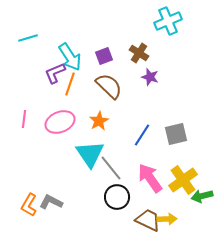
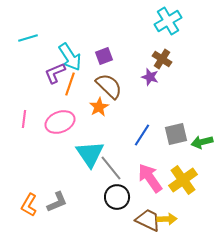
cyan cross: rotated 8 degrees counterclockwise
brown cross: moved 23 px right, 6 px down
orange star: moved 14 px up
green arrow: moved 54 px up
gray L-shape: moved 6 px right; rotated 130 degrees clockwise
